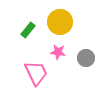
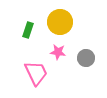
green rectangle: rotated 21 degrees counterclockwise
